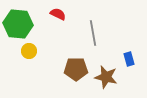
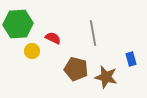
red semicircle: moved 5 px left, 24 px down
green hexagon: rotated 8 degrees counterclockwise
yellow circle: moved 3 px right
blue rectangle: moved 2 px right
brown pentagon: rotated 15 degrees clockwise
